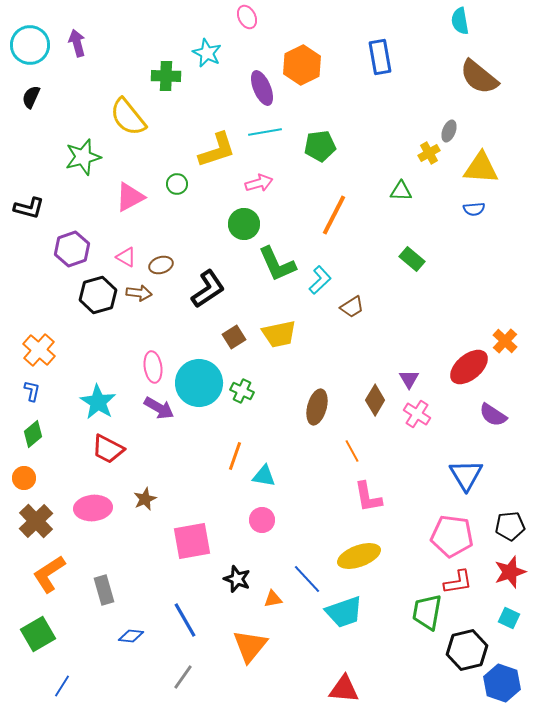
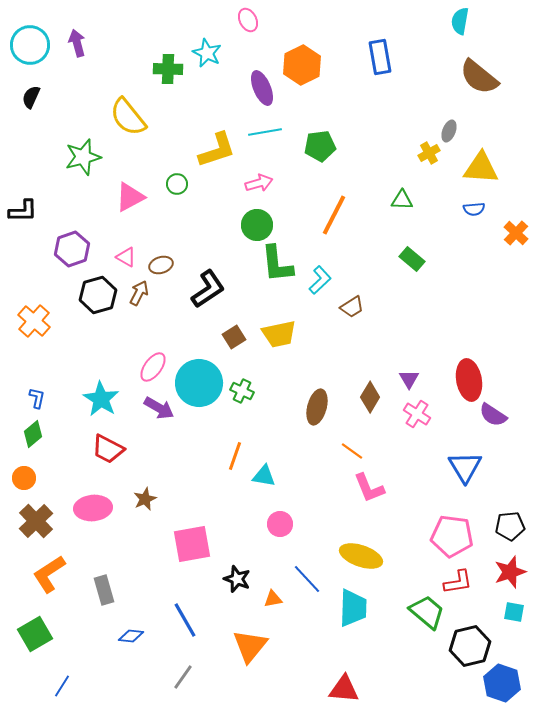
pink ellipse at (247, 17): moved 1 px right, 3 px down
cyan semicircle at (460, 21): rotated 20 degrees clockwise
green cross at (166, 76): moved 2 px right, 7 px up
green triangle at (401, 191): moved 1 px right, 9 px down
black L-shape at (29, 208): moved 6 px left, 3 px down; rotated 16 degrees counterclockwise
green circle at (244, 224): moved 13 px right, 1 px down
green L-shape at (277, 264): rotated 18 degrees clockwise
brown arrow at (139, 293): rotated 70 degrees counterclockwise
orange cross at (505, 341): moved 11 px right, 108 px up
orange cross at (39, 350): moved 5 px left, 29 px up
pink ellipse at (153, 367): rotated 44 degrees clockwise
red ellipse at (469, 367): moved 13 px down; rotated 60 degrees counterclockwise
blue L-shape at (32, 391): moved 5 px right, 7 px down
brown diamond at (375, 400): moved 5 px left, 3 px up
cyan star at (98, 402): moved 3 px right, 3 px up
orange line at (352, 451): rotated 25 degrees counterclockwise
blue triangle at (466, 475): moved 1 px left, 8 px up
pink L-shape at (368, 497): moved 1 px right, 9 px up; rotated 12 degrees counterclockwise
pink circle at (262, 520): moved 18 px right, 4 px down
pink square at (192, 541): moved 3 px down
yellow ellipse at (359, 556): moved 2 px right; rotated 39 degrees clockwise
cyan trapezoid at (344, 612): moved 9 px right, 4 px up; rotated 69 degrees counterclockwise
green trapezoid at (427, 612): rotated 120 degrees clockwise
cyan square at (509, 618): moved 5 px right, 6 px up; rotated 15 degrees counterclockwise
green square at (38, 634): moved 3 px left
black hexagon at (467, 650): moved 3 px right, 4 px up
